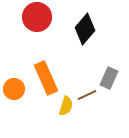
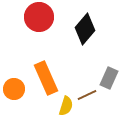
red circle: moved 2 px right
